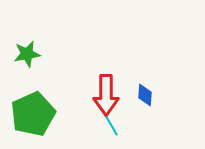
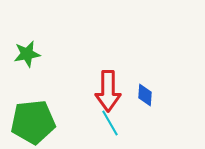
red arrow: moved 2 px right, 4 px up
green pentagon: moved 8 px down; rotated 18 degrees clockwise
